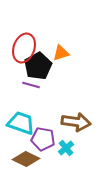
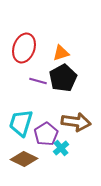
black pentagon: moved 25 px right, 12 px down
purple line: moved 7 px right, 4 px up
cyan trapezoid: rotated 92 degrees counterclockwise
purple pentagon: moved 3 px right, 5 px up; rotated 30 degrees clockwise
cyan cross: moved 5 px left
brown diamond: moved 2 px left
